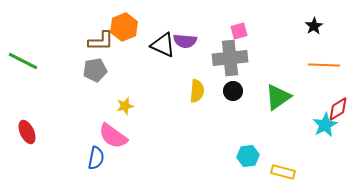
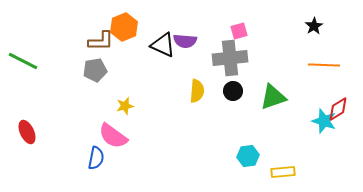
green triangle: moved 5 px left; rotated 16 degrees clockwise
cyan star: moved 1 px left, 4 px up; rotated 25 degrees counterclockwise
yellow rectangle: rotated 20 degrees counterclockwise
